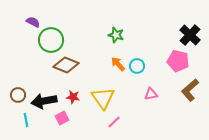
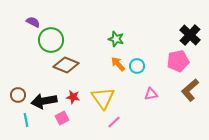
green star: moved 4 px down
pink pentagon: rotated 25 degrees counterclockwise
